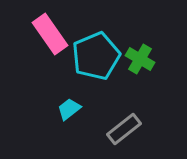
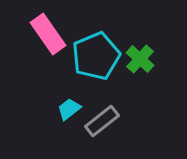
pink rectangle: moved 2 px left
green cross: rotated 12 degrees clockwise
gray rectangle: moved 22 px left, 8 px up
